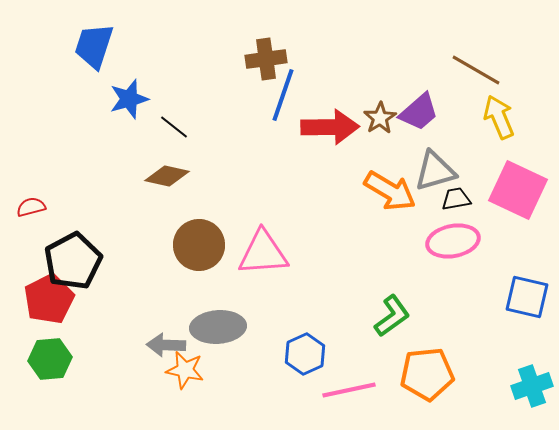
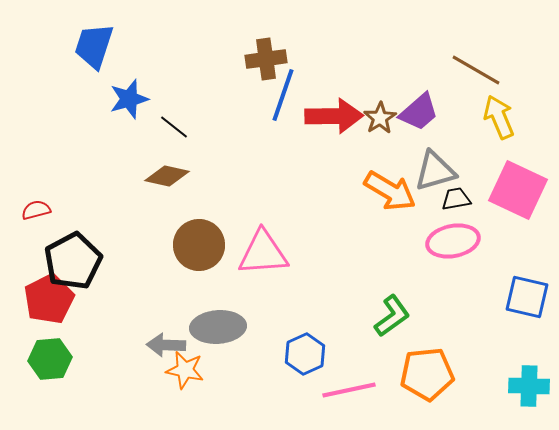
red arrow: moved 4 px right, 11 px up
red semicircle: moved 5 px right, 3 px down
cyan cross: moved 3 px left; rotated 21 degrees clockwise
